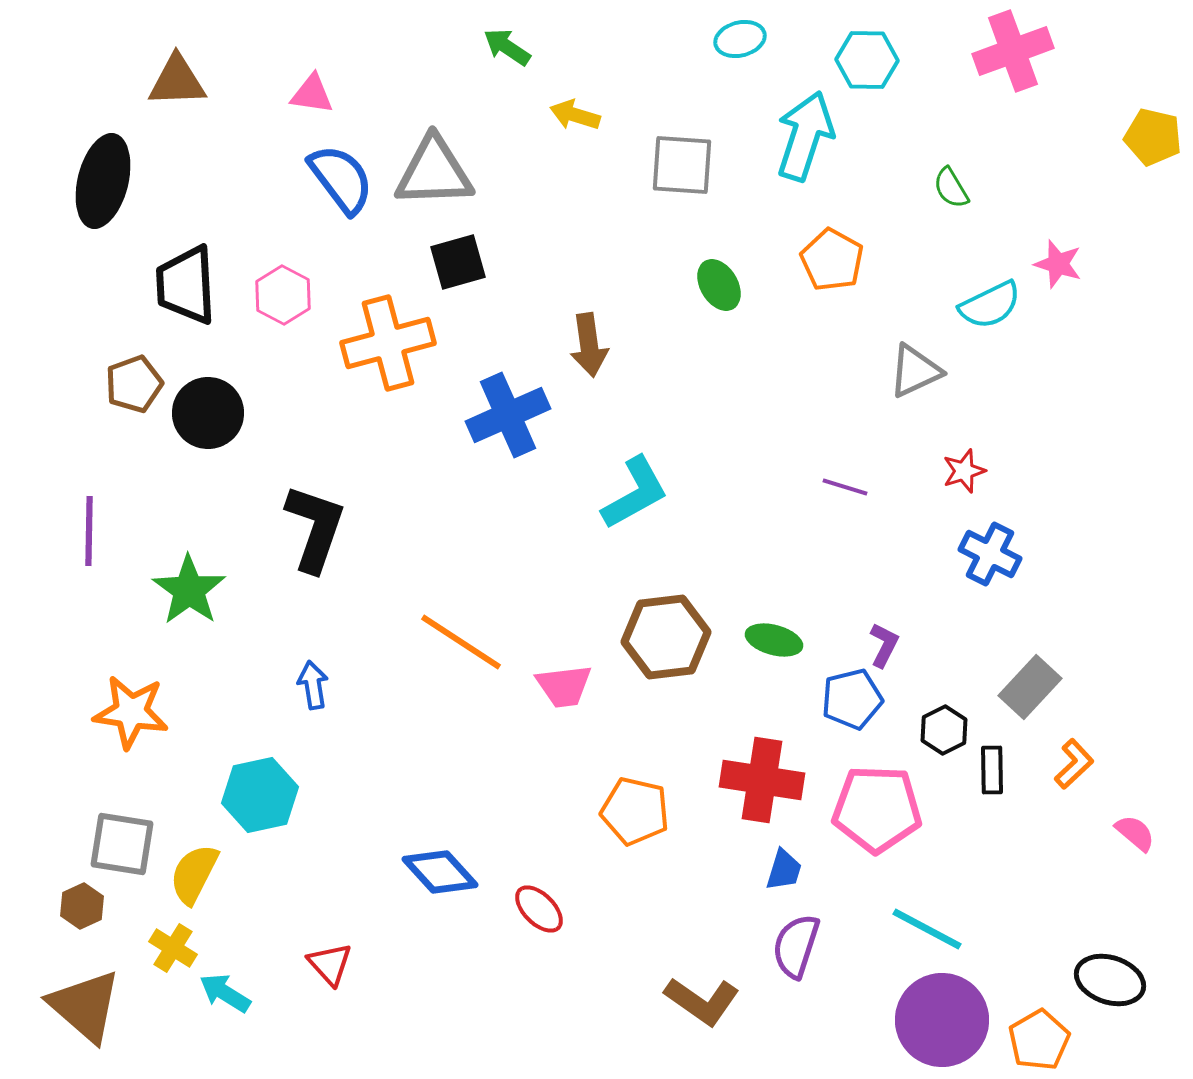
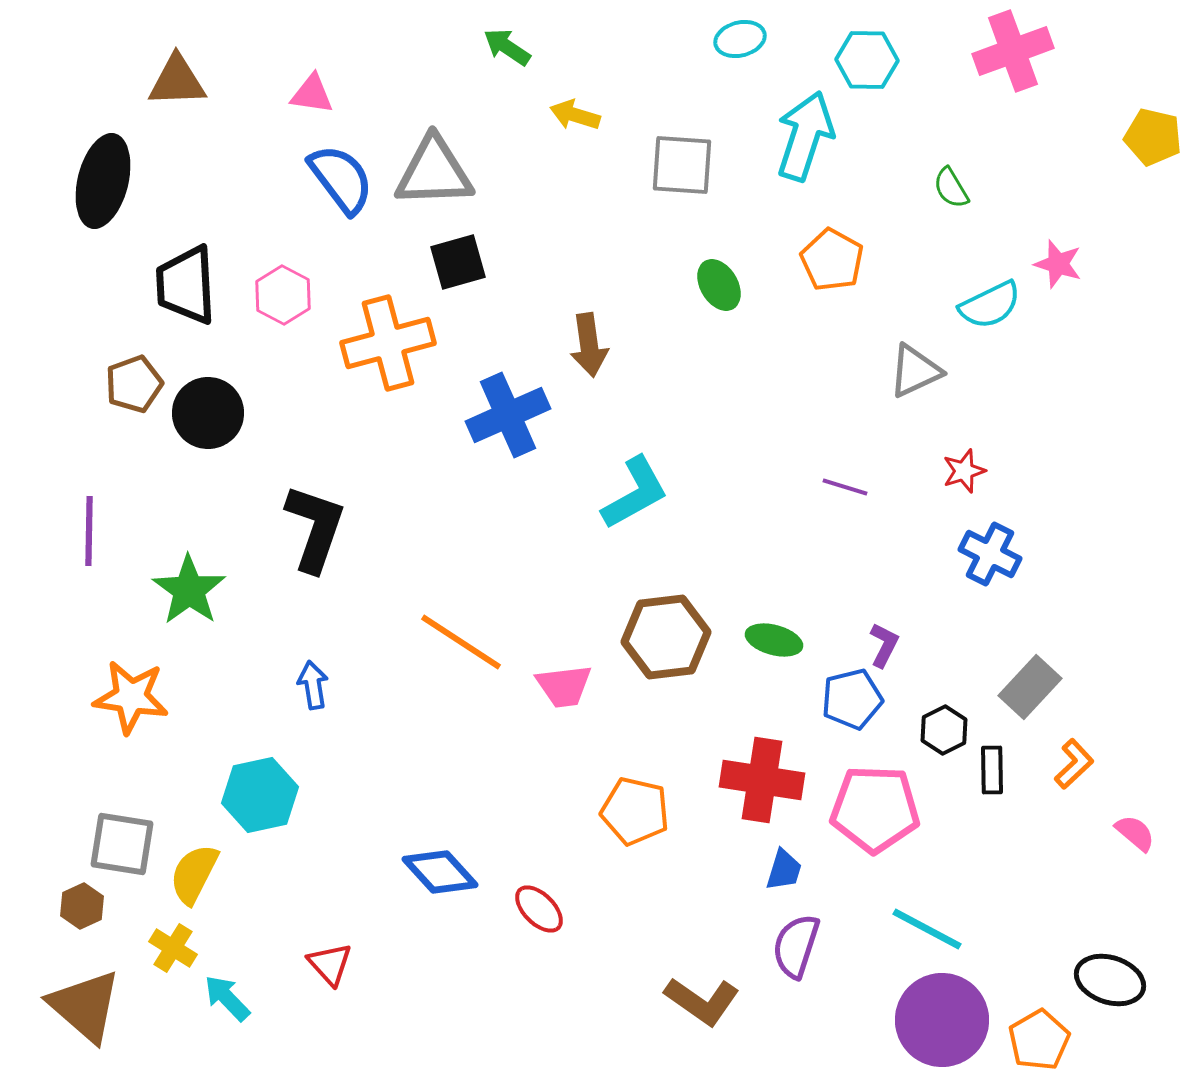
orange star at (131, 712): moved 15 px up
pink pentagon at (877, 809): moved 2 px left
cyan arrow at (225, 993): moved 2 px right, 5 px down; rotated 14 degrees clockwise
